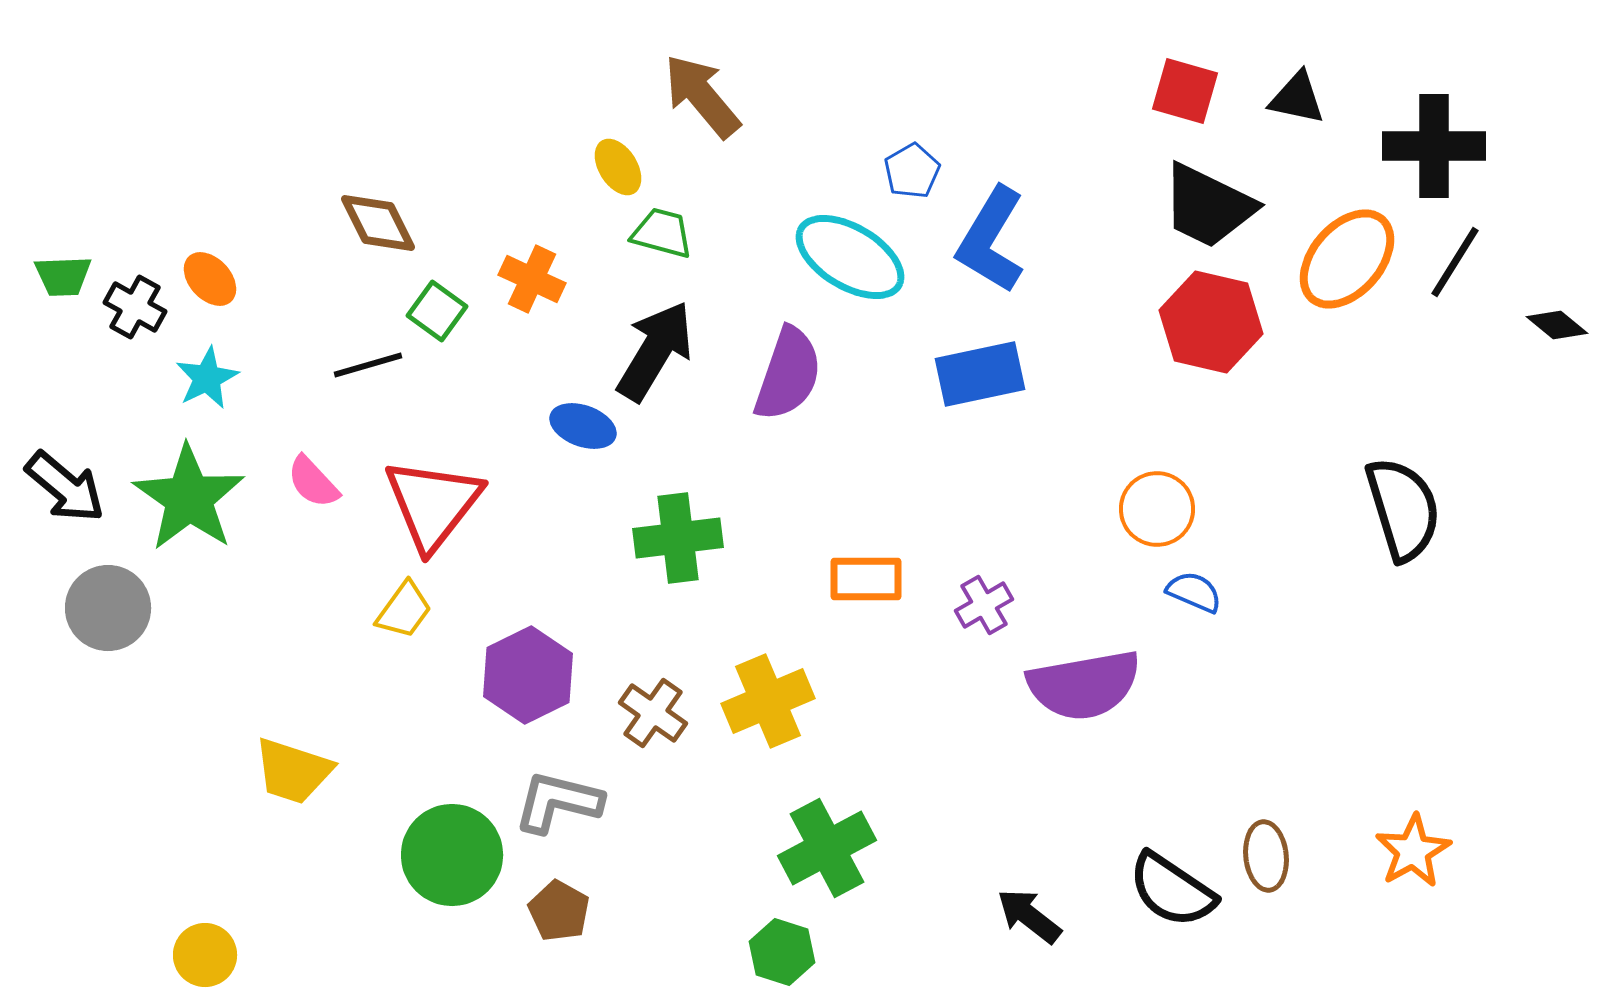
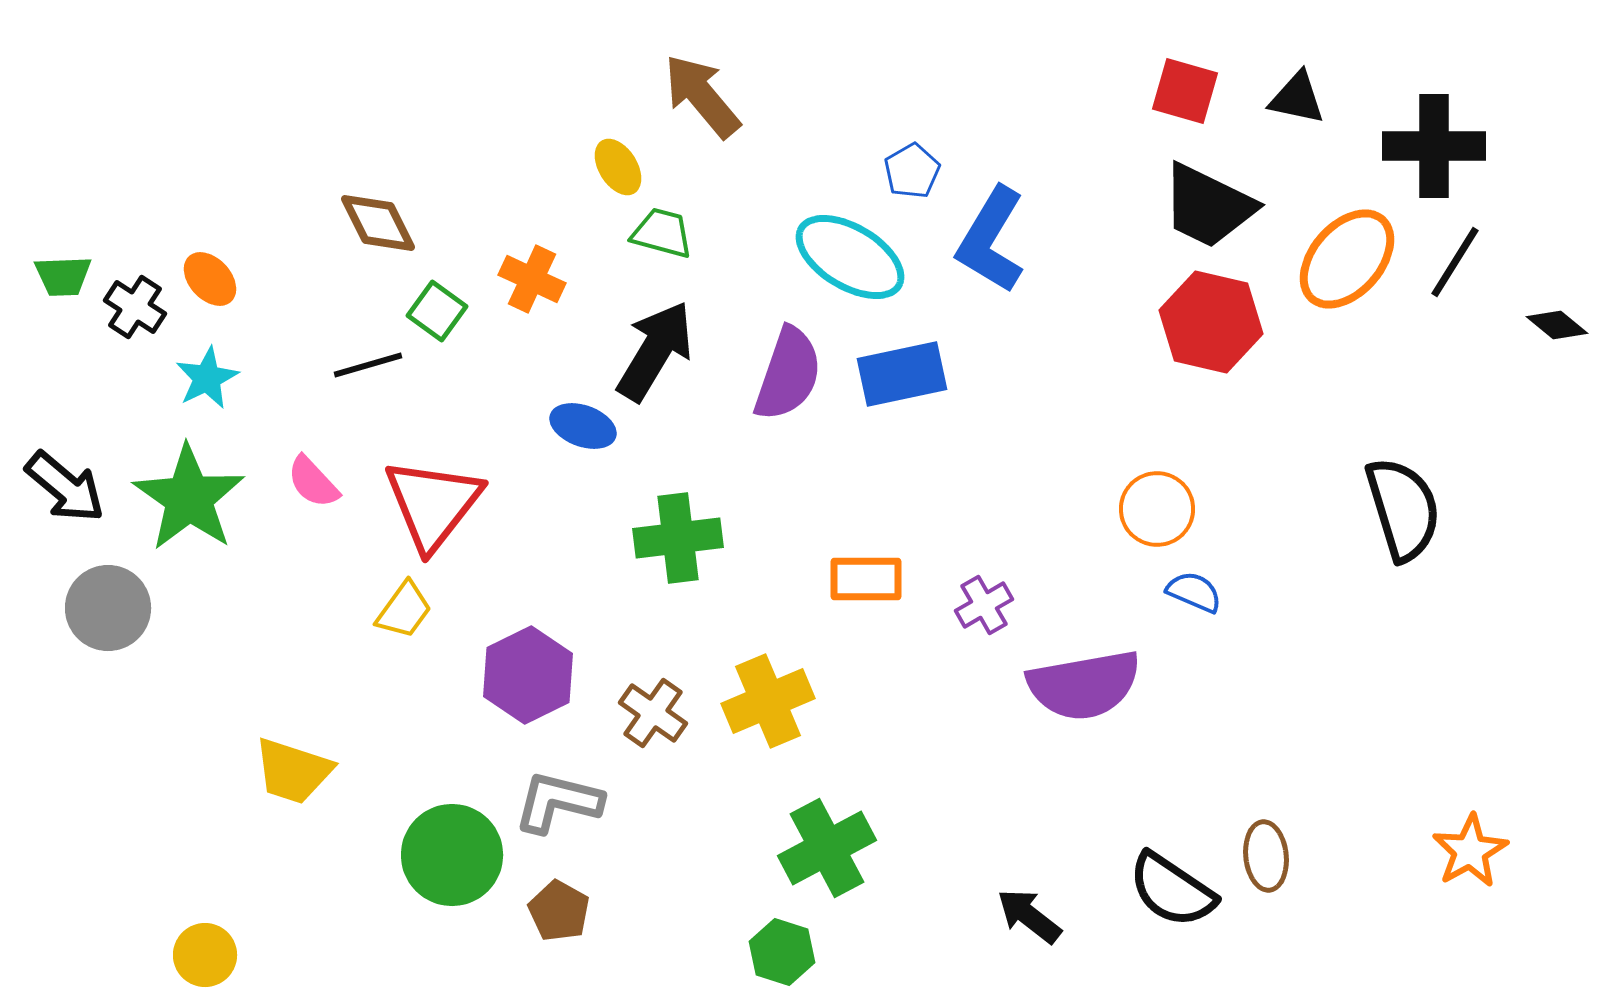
black cross at (135, 307): rotated 4 degrees clockwise
blue rectangle at (980, 374): moved 78 px left
orange star at (1413, 851): moved 57 px right
